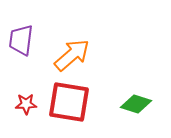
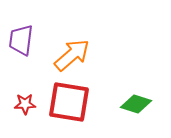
red star: moved 1 px left
